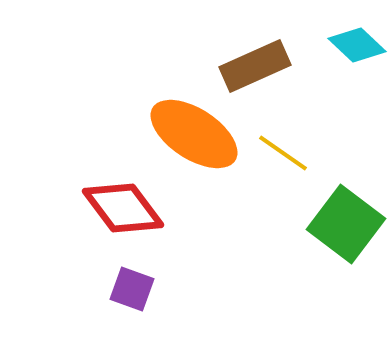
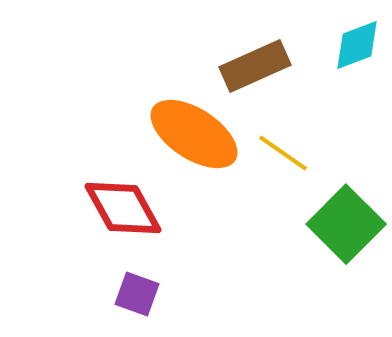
cyan diamond: rotated 64 degrees counterclockwise
red diamond: rotated 8 degrees clockwise
green square: rotated 8 degrees clockwise
purple square: moved 5 px right, 5 px down
